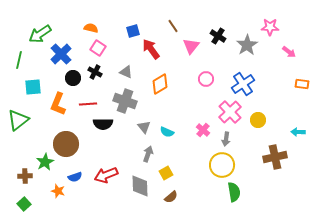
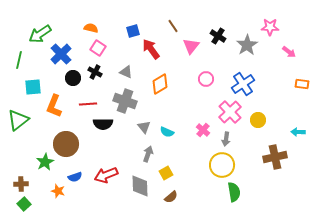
orange L-shape at (58, 104): moved 4 px left, 2 px down
brown cross at (25, 176): moved 4 px left, 8 px down
